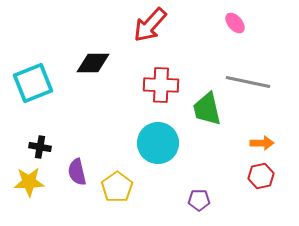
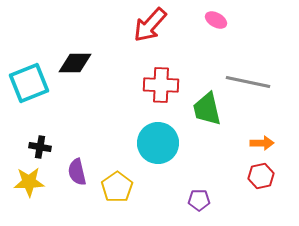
pink ellipse: moved 19 px left, 3 px up; rotated 20 degrees counterclockwise
black diamond: moved 18 px left
cyan square: moved 4 px left
